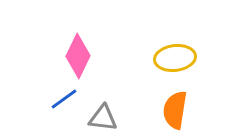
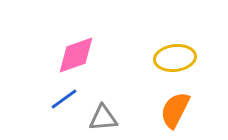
pink diamond: moved 2 px left, 1 px up; rotated 45 degrees clockwise
orange semicircle: rotated 18 degrees clockwise
gray triangle: rotated 12 degrees counterclockwise
